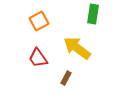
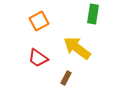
red trapezoid: rotated 20 degrees counterclockwise
